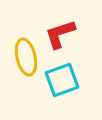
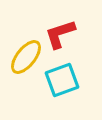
yellow ellipse: rotated 51 degrees clockwise
